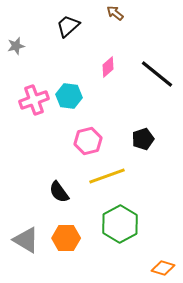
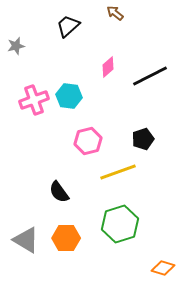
black line: moved 7 px left, 2 px down; rotated 66 degrees counterclockwise
yellow line: moved 11 px right, 4 px up
green hexagon: rotated 12 degrees clockwise
